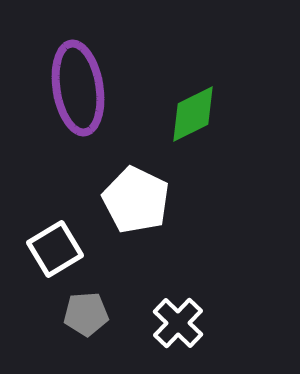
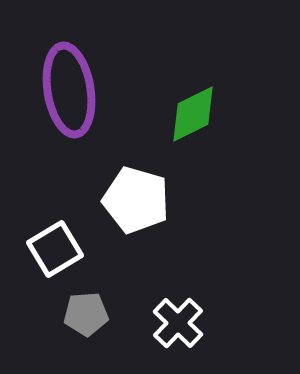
purple ellipse: moved 9 px left, 2 px down
white pentagon: rotated 10 degrees counterclockwise
